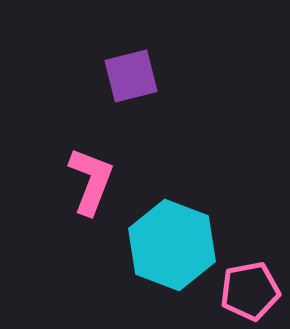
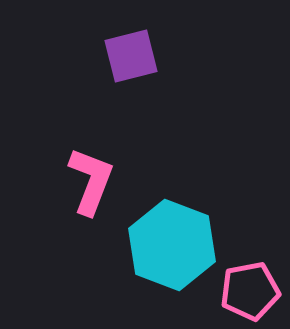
purple square: moved 20 px up
